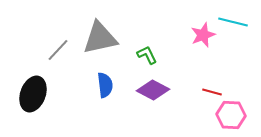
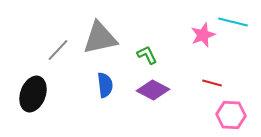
red line: moved 9 px up
